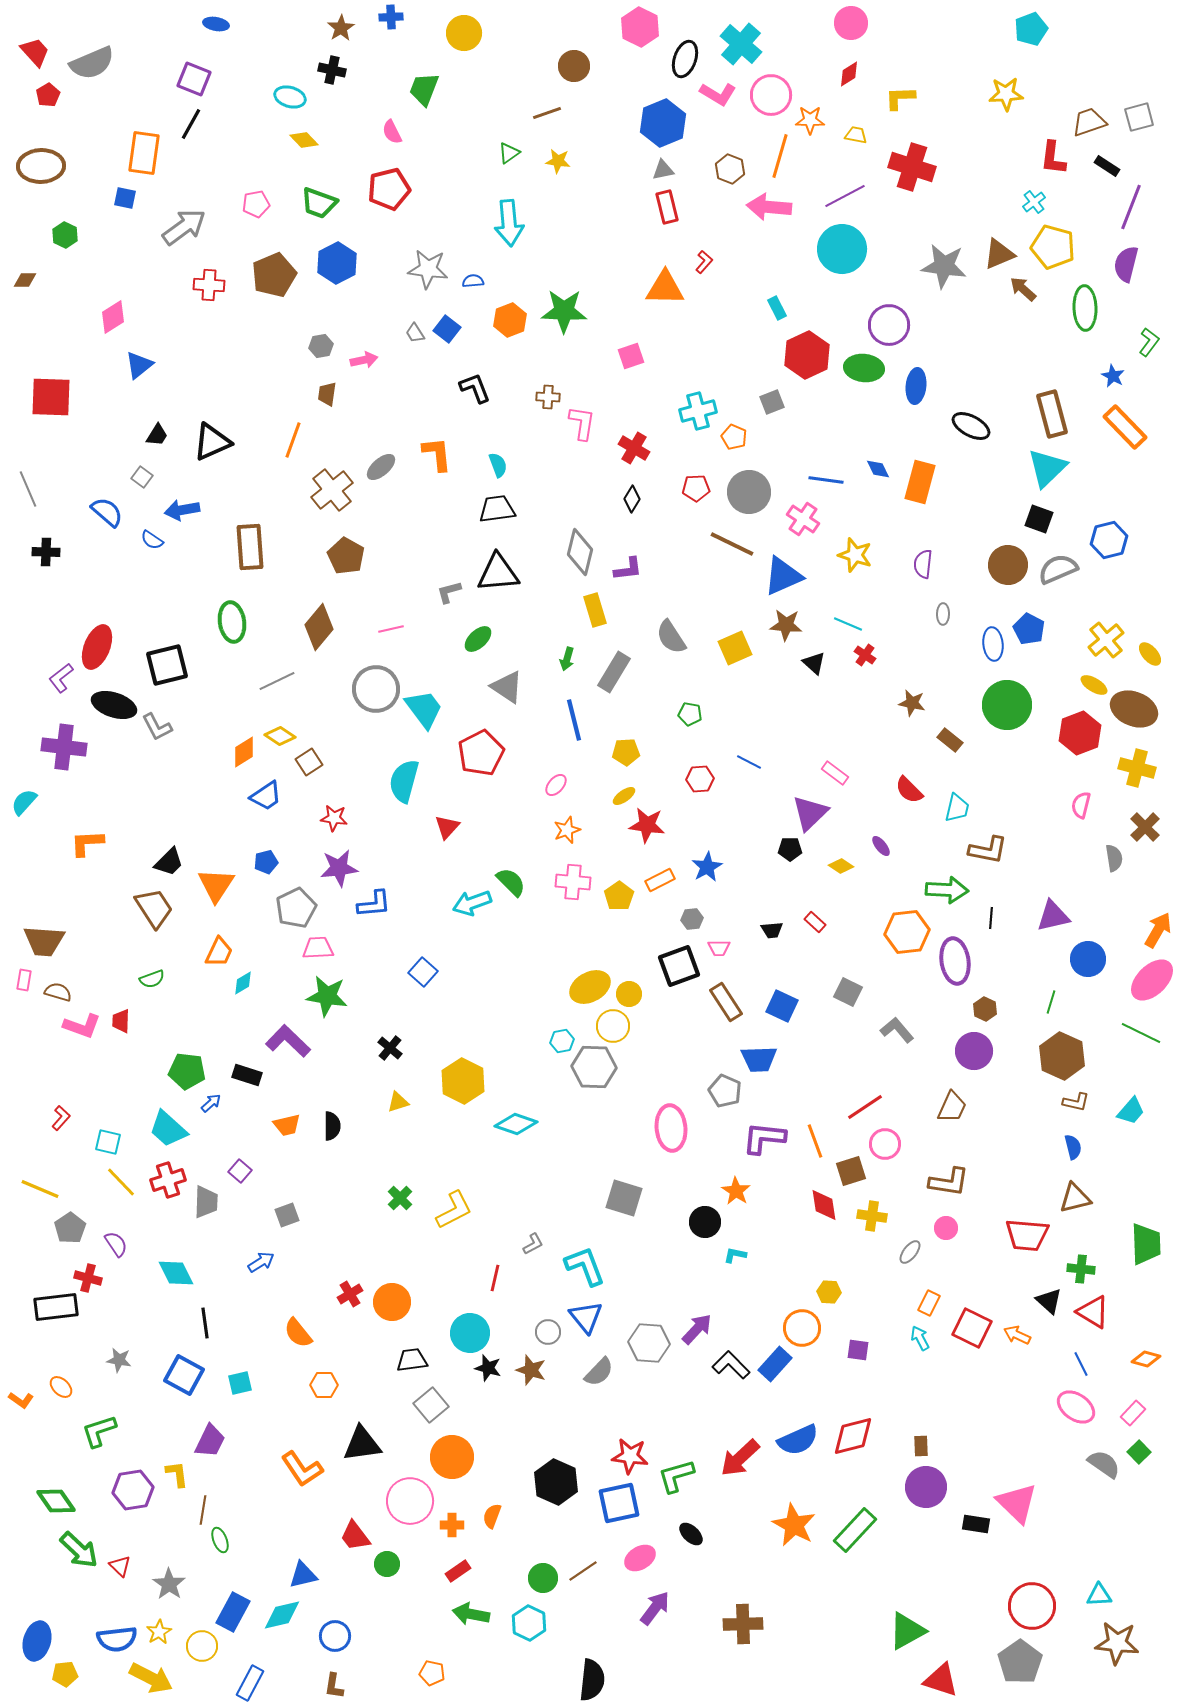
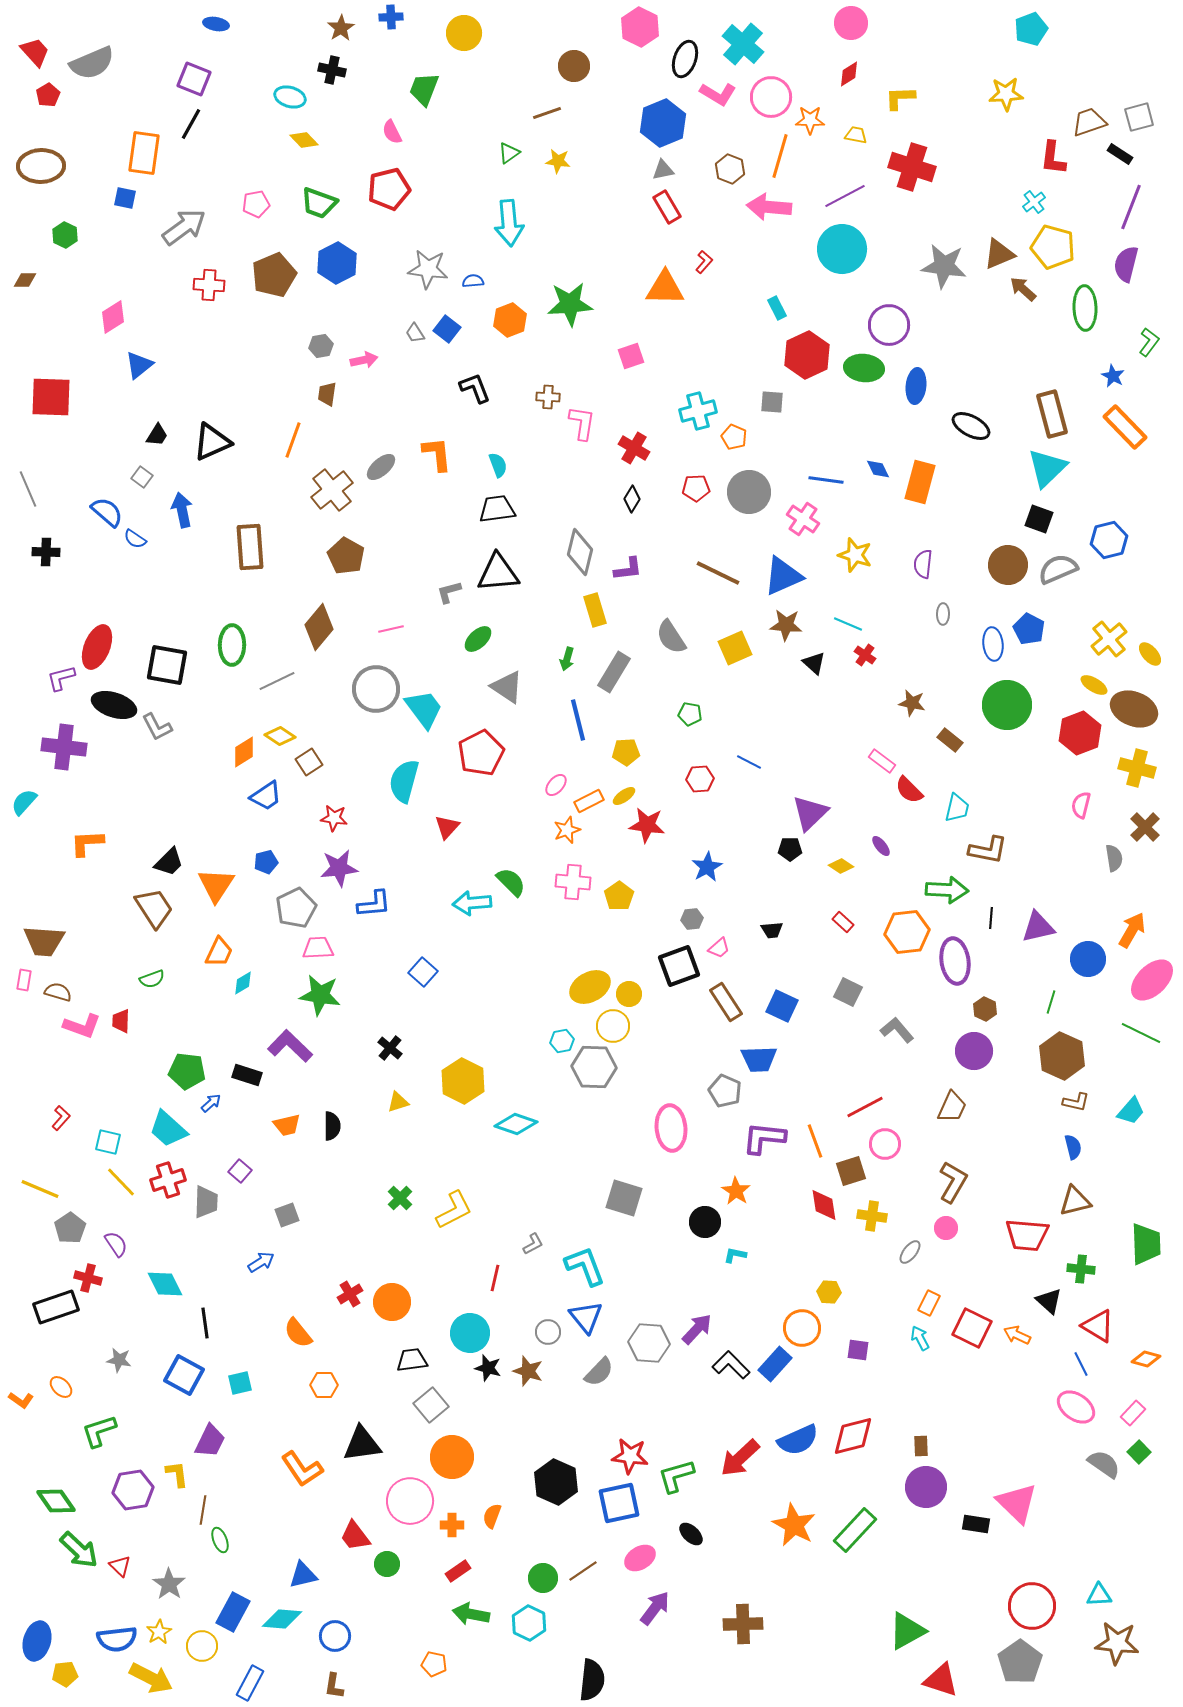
cyan cross at (741, 44): moved 2 px right
pink circle at (771, 95): moved 2 px down
black rectangle at (1107, 166): moved 13 px right, 12 px up
red rectangle at (667, 207): rotated 16 degrees counterclockwise
green star at (564, 311): moved 6 px right, 7 px up; rotated 6 degrees counterclockwise
gray square at (772, 402): rotated 25 degrees clockwise
blue arrow at (182, 510): rotated 88 degrees clockwise
blue semicircle at (152, 540): moved 17 px left, 1 px up
brown line at (732, 544): moved 14 px left, 29 px down
green ellipse at (232, 622): moved 23 px down; rotated 9 degrees clockwise
yellow cross at (1106, 640): moved 3 px right, 1 px up
black square at (167, 665): rotated 24 degrees clockwise
purple L-shape at (61, 678): rotated 24 degrees clockwise
blue line at (574, 720): moved 4 px right
pink rectangle at (835, 773): moved 47 px right, 12 px up
orange rectangle at (660, 880): moved 71 px left, 79 px up
cyan arrow at (472, 903): rotated 15 degrees clockwise
purple triangle at (1053, 916): moved 15 px left, 11 px down
red rectangle at (815, 922): moved 28 px right
orange arrow at (1158, 930): moved 26 px left
pink trapezoid at (719, 948): rotated 40 degrees counterclockwise
green star at (327, 996): moved 7 px left, 1 px up
purple L-shape at (288, 1041): moved 2 px right, 5 px down
red line at (865, 1107): rotated 6 degrees clockwise
brown L-shape at (949, 1182): moved 4 px right; rotated 69 degrees counterclockwise
brown triangle at (1075, 1198): moved 3 px down
cyan diamond at (176, 1273): moved 11 px left, 11 px down
black rectangle at (56, 1307): rotated 12 degrees counterclockwise
red triangle at (1093, 1312): moved 5 px right, 14 px down
brown star at (531, 1370): moved 3 px left, 1 px down
cyan diamond at (282, 1615): moved 4 px down; rotated 18 degrees clockwise
orange pentagon at (432, 1673): moved 2 px right, 9 px up
